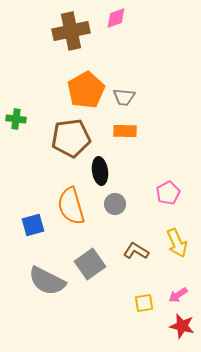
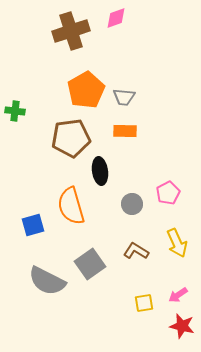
brown cross: rotated 6 degrees counterclockwise
green cross: moved 1 px left, 8 px up
gray circle: moved 17 px right
